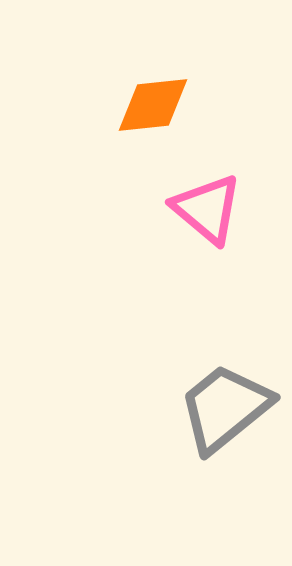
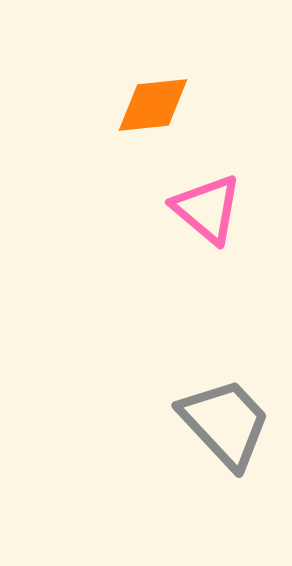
gray trapezoid: moved 15 px down; rotated 86 degrees clockwise
